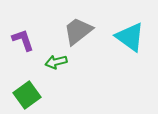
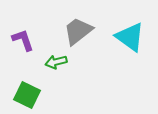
green square: rotated 28 degrees counterclockwise
